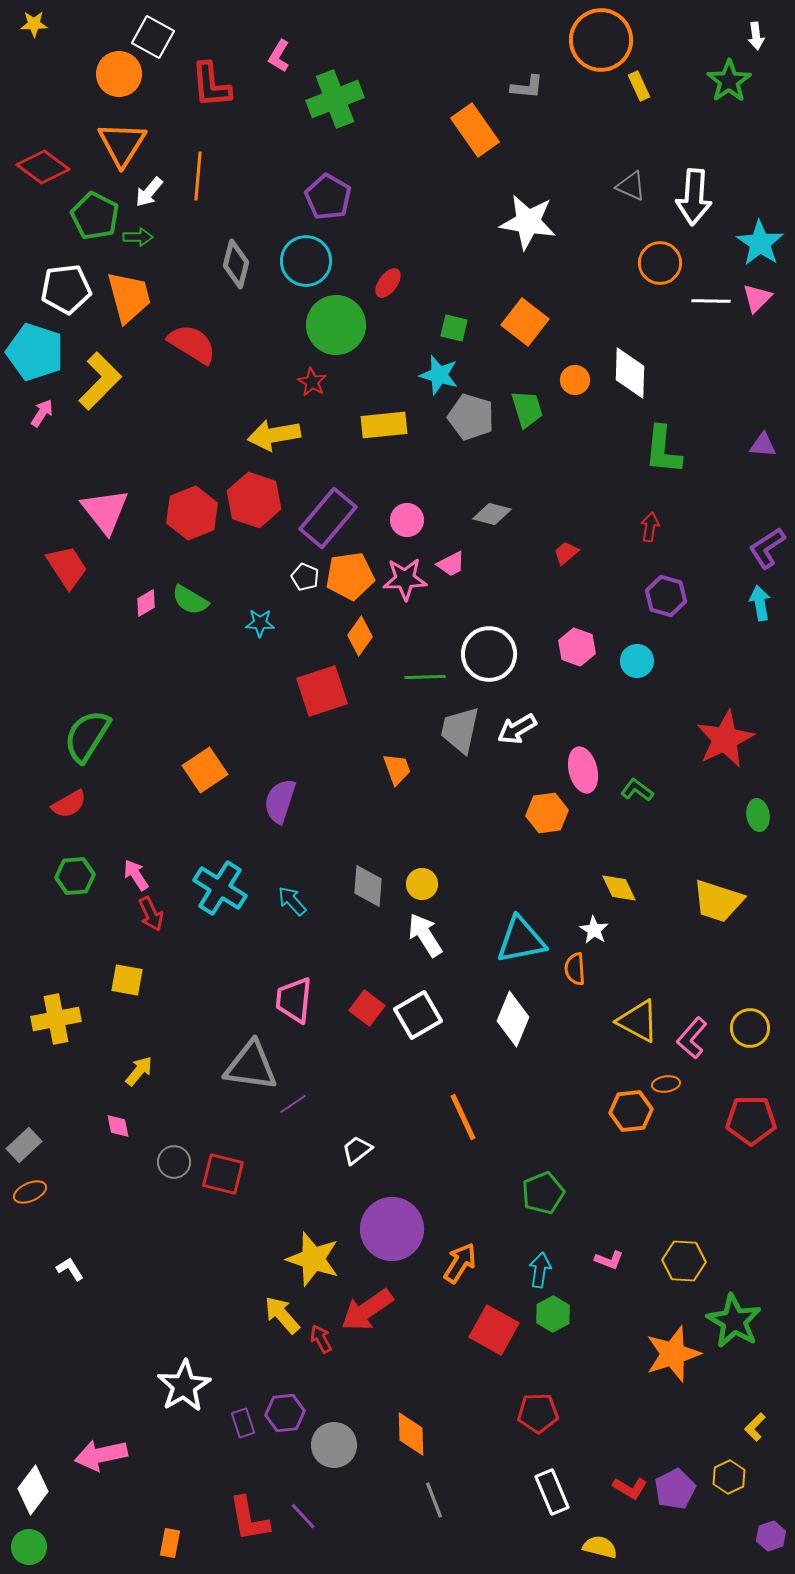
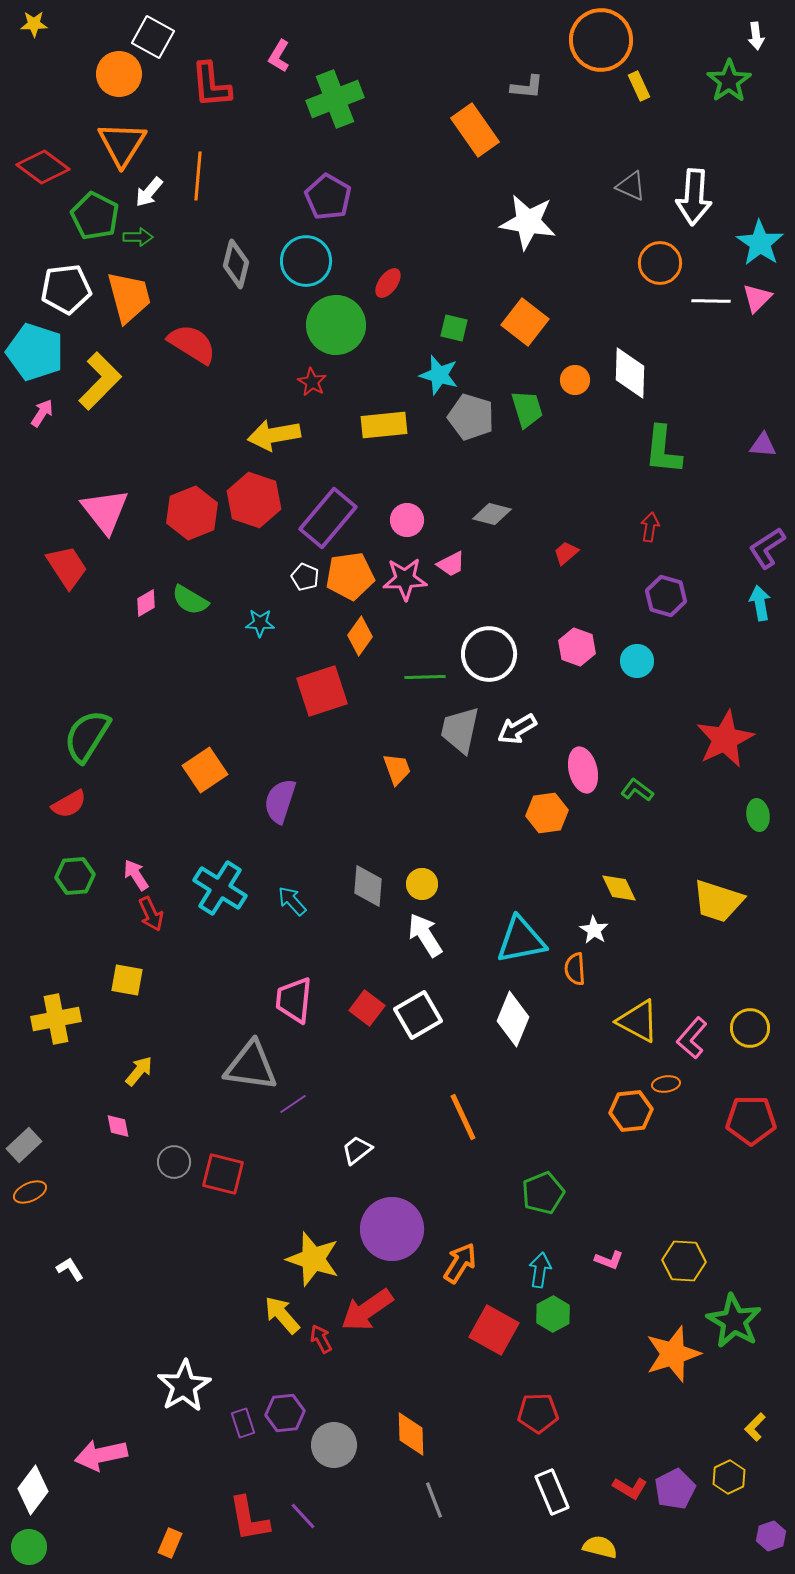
orange rectangle at (170, 1543): rotated 12 degrees clockwise
